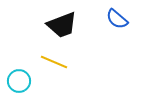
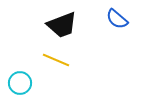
yellow line: moved 2 px right, 2 px up
cyan circle: moved 1 px right, 2 px down
